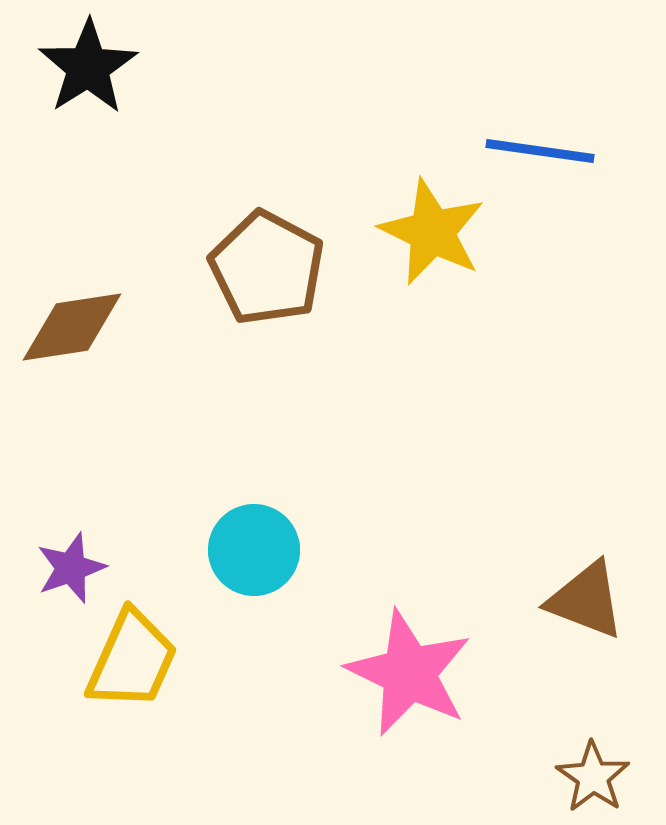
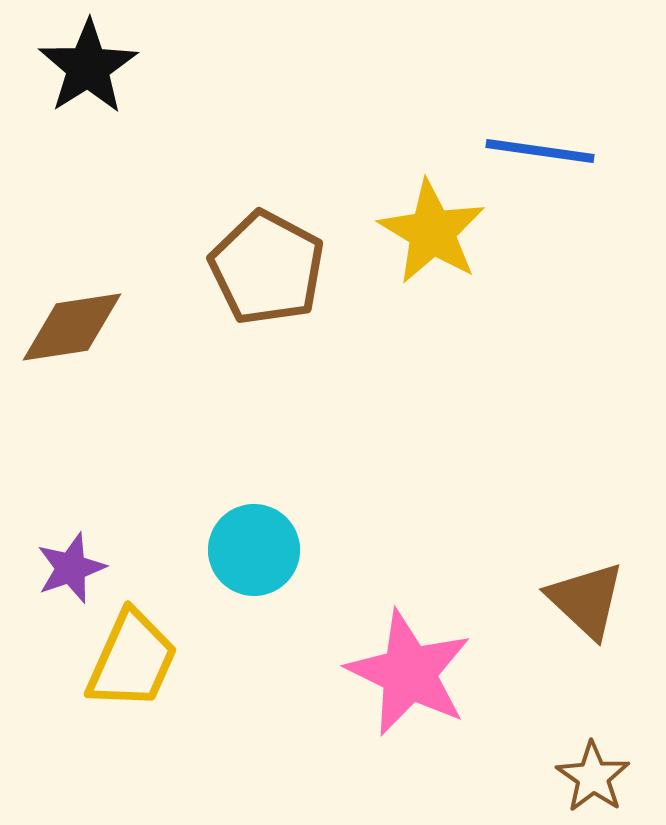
yellow star: rotated 5 degrees clockwise
brown triangle: rotated 22 degrees clockwise
